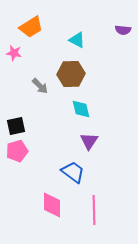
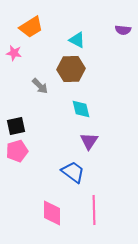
brown hexagon: moved 5 px up
pink diamond: moved 8 px down
